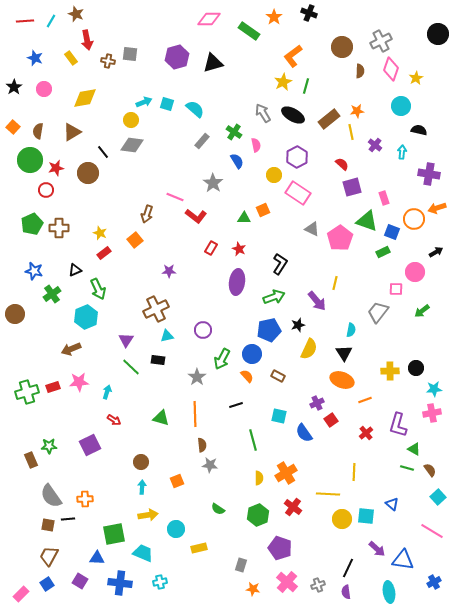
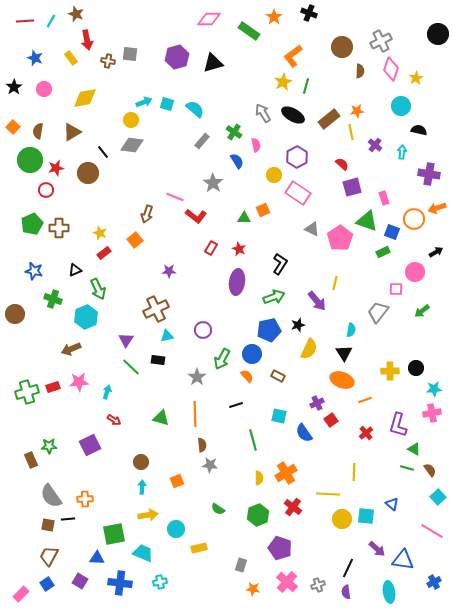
green cross at (52, 294): moved 1 px right, 5 px down; rotated 36 degrees counterclockwise
